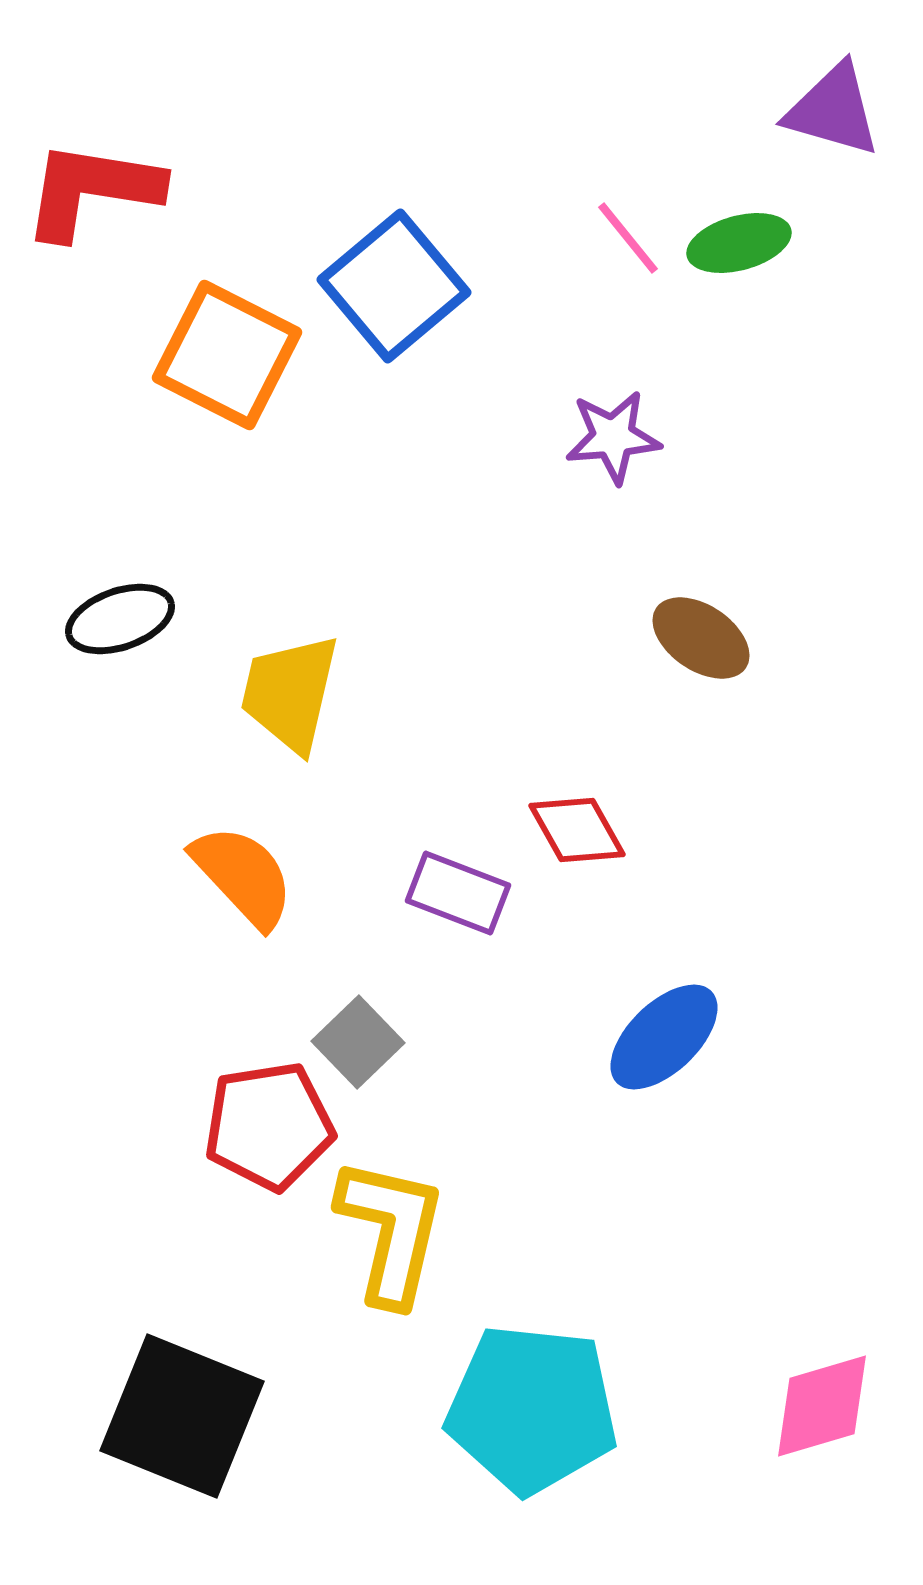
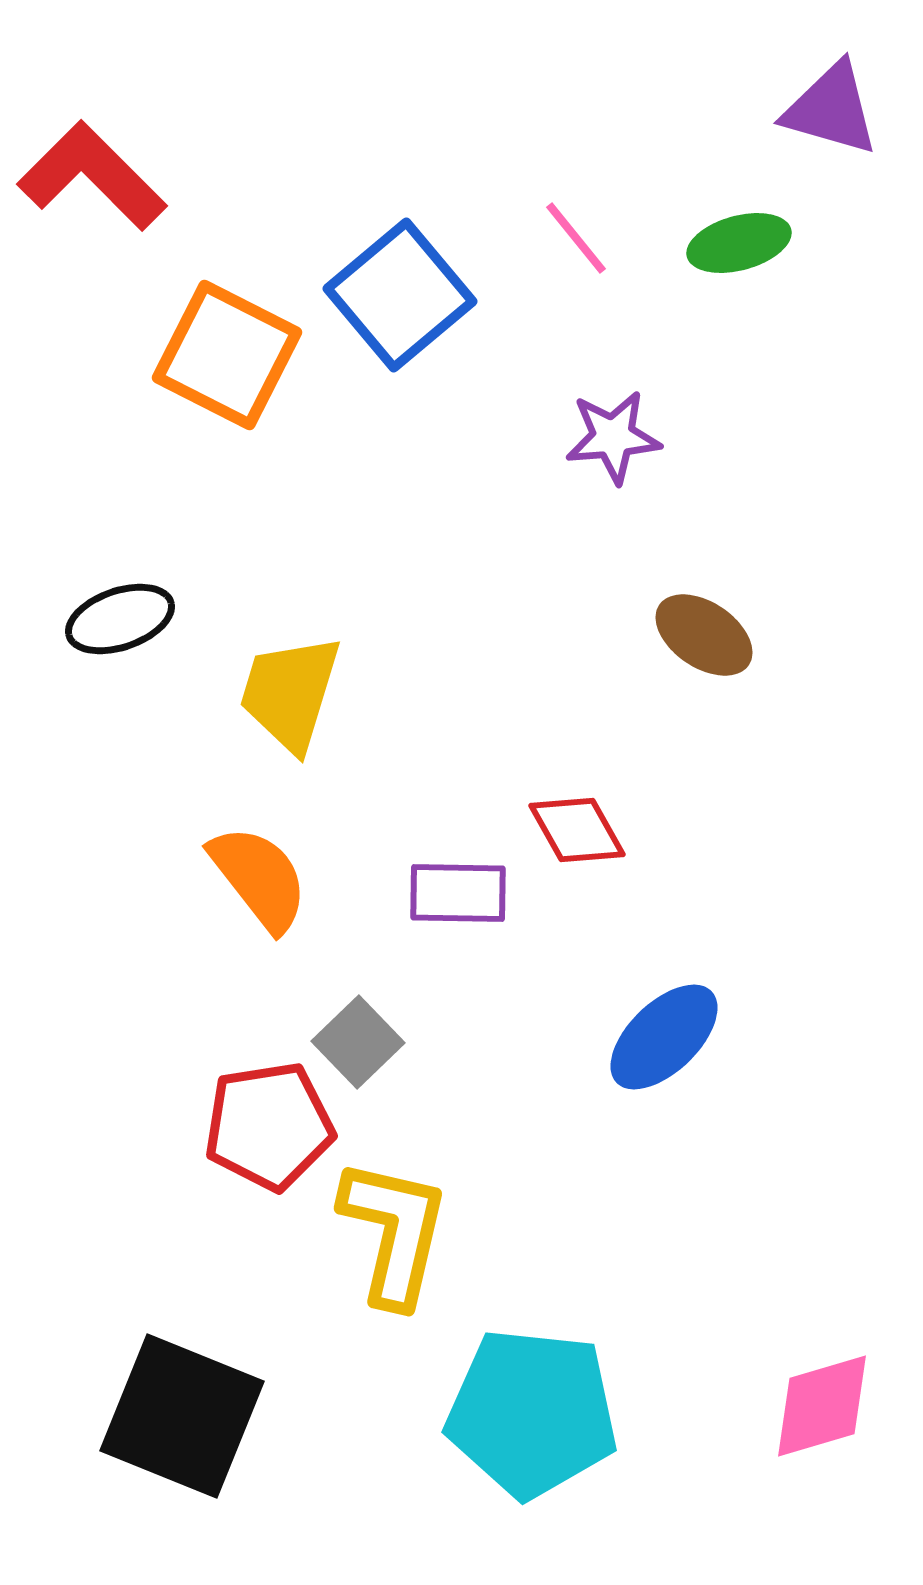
purple triangle: moved 2 px left, 1 px up
red L-shape: moved 14 px up; rotated 36 degrees clockwise
pink line: moved 52 px left
blue square: moved 6 px right, 9 px down
brown ellipse: moved 3 px right, 3 px up
yellow trapezoid: rotated 4 degrees clockwise
orange semicircle: moved 16 px right, 2 px down; rotated 5 degrees clockwise
purple rectangle: rotated 20 degrees counterclockwise
yellow L-shape: moved 3 px right, 1 px down
cyan pentagon: moved 4 px down
